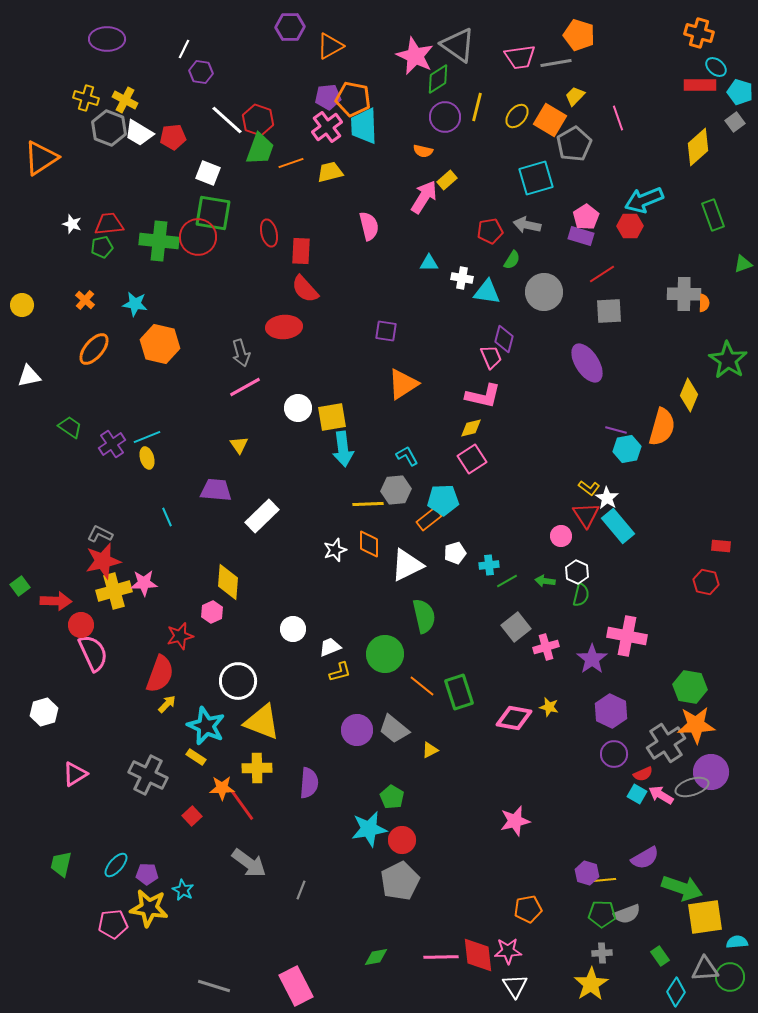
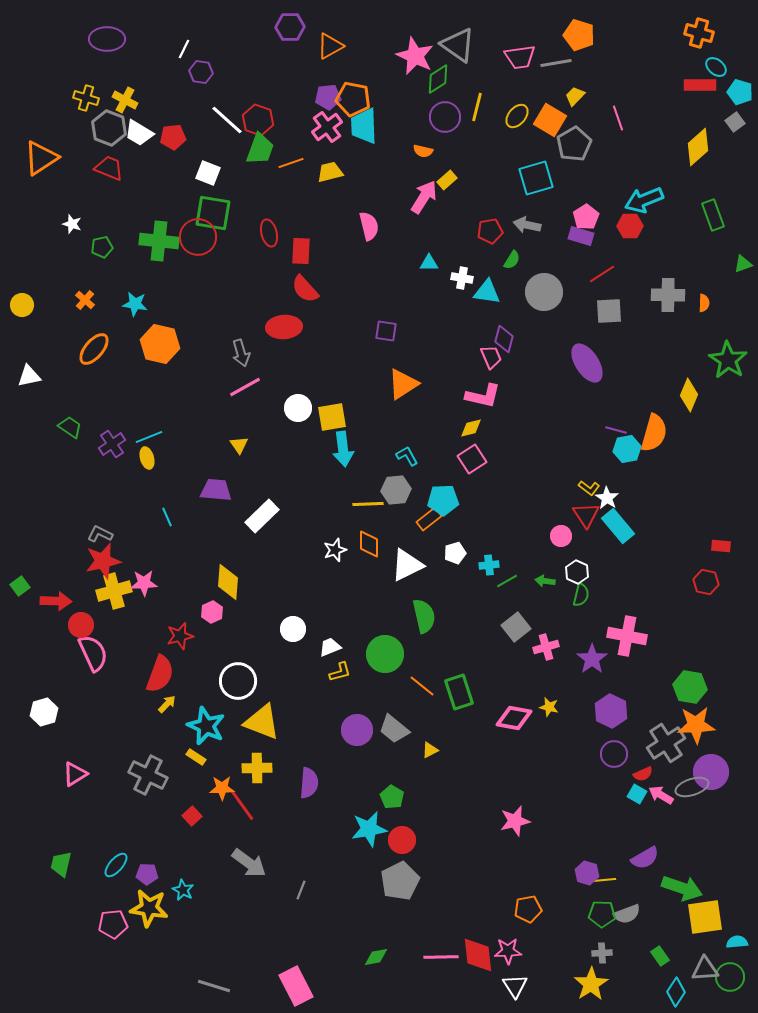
red trapezoid at (109, 224): moved 56 px up; rotated 28 degrees clockwise
gray cross at (684, 294): moved 16 px left, 1 px down
orange semicircle at (662, 427): moved 8 px left, 6 px down
cyan line at (147, 437): moved 2 px right
